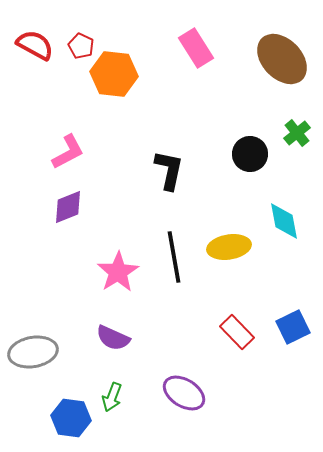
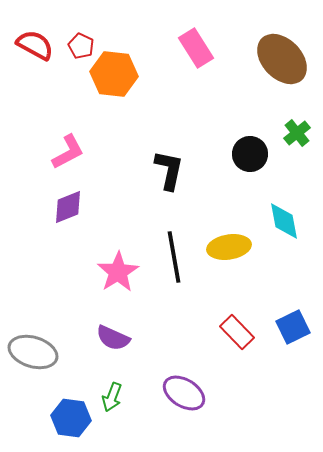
gray ellipse: rotated 27 degrees clockwise
